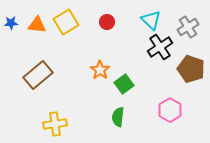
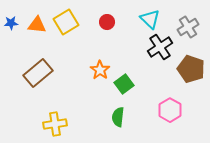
cyan triangle: moved 1 px left, 1 px up
brown rectangle: moved 2 px up
